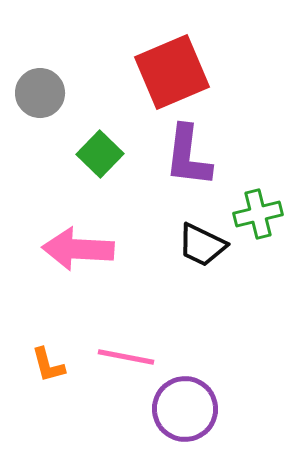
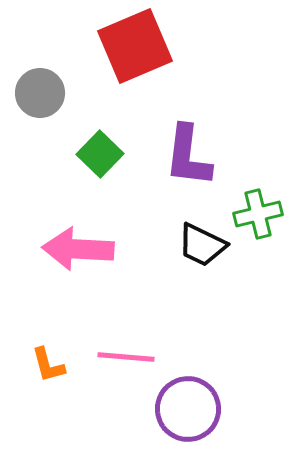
red square: moved 37 px left, 26 px up
pink line: rotated 6 degrees counterclockwise
purple circle: moved 3 px right
